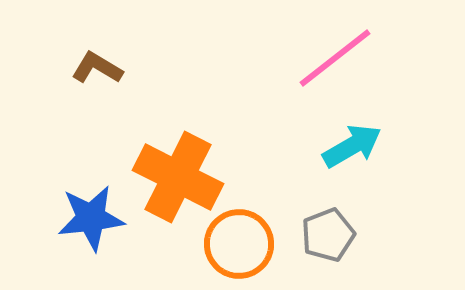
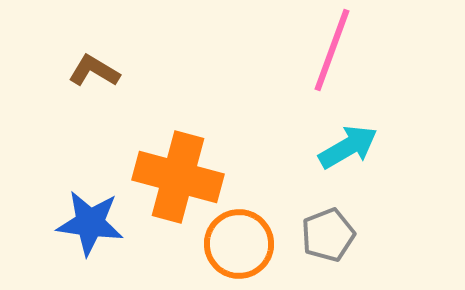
pink line: moved 3 px left, 8 px up; rotated 32 degrees counterclockwise
brown L-shape: moved 3 px left, 3 px down
cyan arrow: moved 4 px left, 1 px down
orange cross: rotated 12 degrees counterclockwise
blue star: moved 1 px left, 5 px down; rotated 14 degrees clockwise
